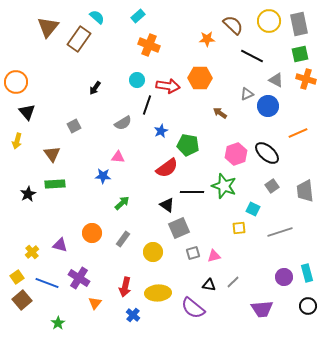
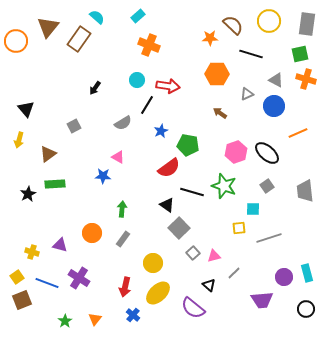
gray rectangle at (299, 24): moved 8 px right; rotated 20 degrees clockwise
orange star at (207, 39): moved 3 px right, 1 px up
black line at (252, 56): moved 1 px left, 2 px up; rotated 10 degrees counterclockwise
orange hexagon at (200, 78): moved 17 px right, 4 px up
orange circle at (16, 82): moved 41 px up
black line at (147, 105): rotated 12 degrees clockwise
blue circle at (268, 106): moved 6 px right
black triangle at (27, 112): moved 1 px left, 3 px up
yellow arrow at (17, 141): moved 2 px right, 1 px up
brown triangle at (52, 154): moved 4 px left; rotated 30 degrees clockwise
pink hexagon at (236, 154): moved 2 px up
pink triangle at (118, 157): rotated 24 degrees clockwise
red semicircle at (167, 168): moved 2 px right
gray square at (272, 186): moved 5 px left
black line at (192, 192): rotated 15 degrees clockwise
green arrow at (122, 203): moved 6 px down; rotated 42 degrees counterclockwise
cyan square at (253, 209): rotated 24 degrees counterclockwise
gray square at (179, 228): rotated 20 degrees counterclockwise
gray line at (280, 232): moved 11 px left, 6 px down
yellow cross at (32, 252): rotated 32 degrees counterclockwise
yellow circle at (153, 252): moved 11 px down
gray square at (193, 253): rotated 24 degrees counterclockwise
gray line at (233, 282): moved 1 px right, 9 px up
black triangle at (209, 285): rotated 32 degrees clockwise
yellow ellipse at (158, 293): rotated 40 degrees counterclockwise
brown square at (22, 300): rotated 18 degrees clockwise
orange triangle at (95, 303): moved 16 px down
black circle at (308, 306): moved 2 px left, 3 px down
purple trapezoid at (262, 309): moved 9 px up
green star at (58, 323): moved 7 px right, 2 px up
